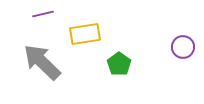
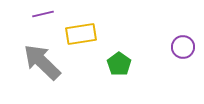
yellow rectangle: moved 4 px left
